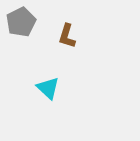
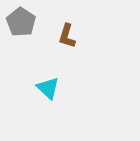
gray pentagon: rotated 12 degrees counterclockwise
